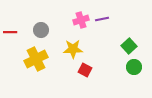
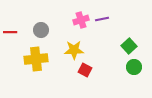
yellow star: moved 1 px right, 1 px down
yellow cross: rotated 20 degrees clockwise
